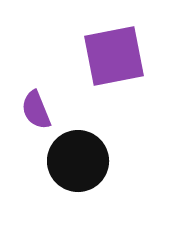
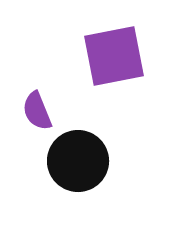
purple semicircle: moved 1 px right, 1 px down
